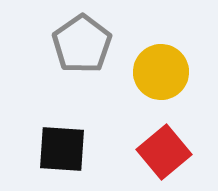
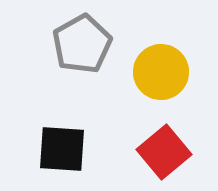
gray pentagon: rotated 6 degrees clockwise
